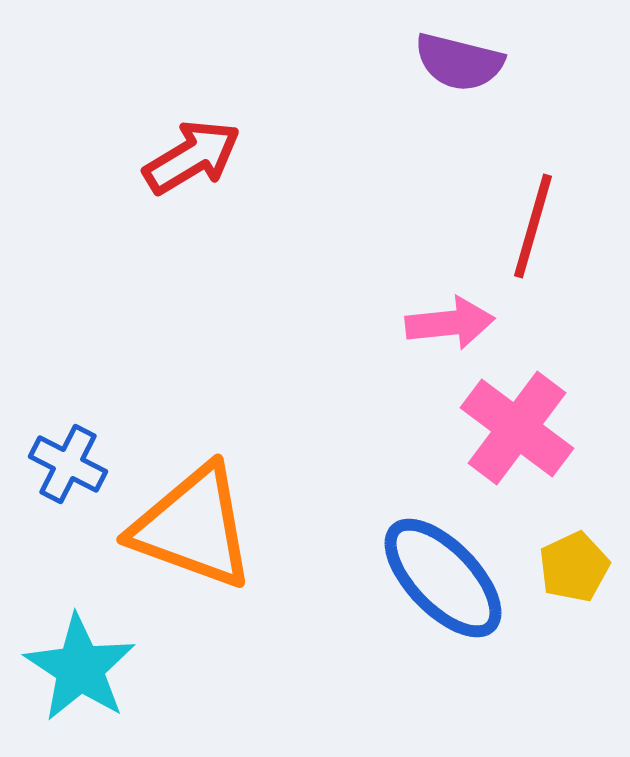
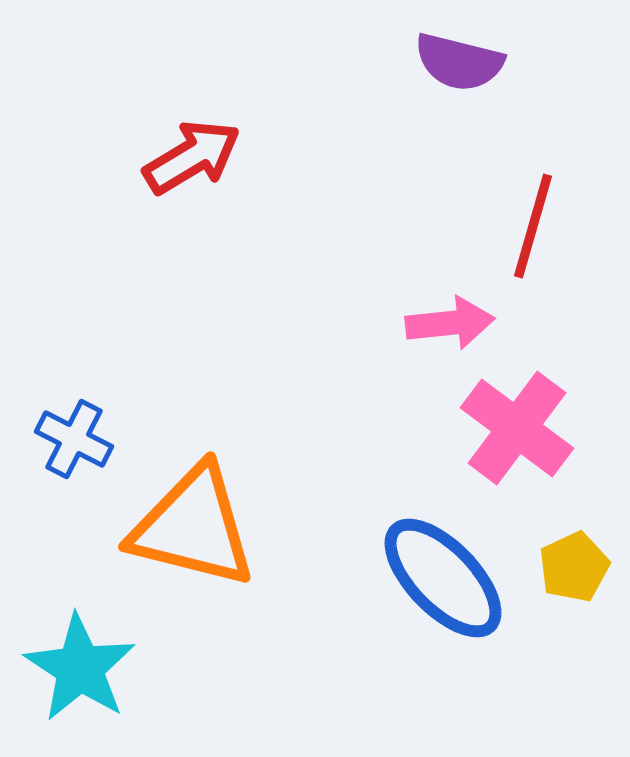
blue cross: moved 6 px right, 25 px up
orange triangle: rotated 6 degrees counterclockwise
